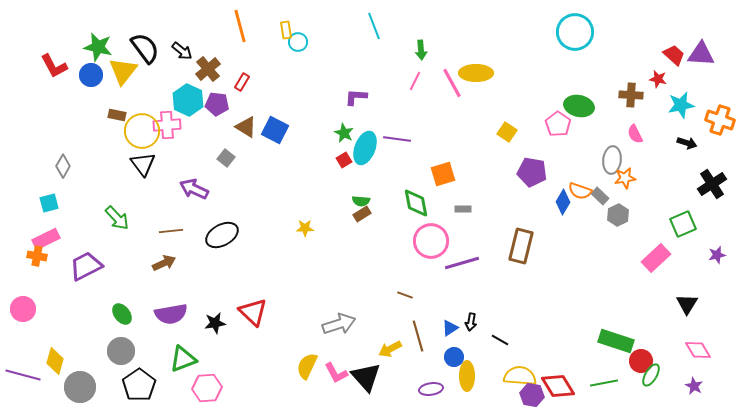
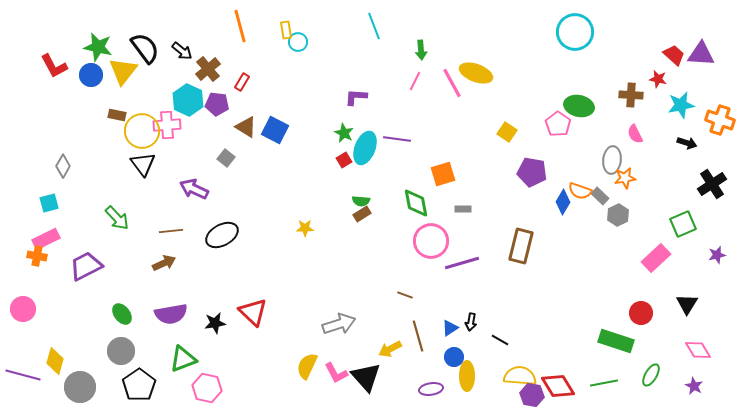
yellow ellipse at (476, 73): rotated 20 degrees clockwise
red circle at (641, 361): moved 48 px up
pink hexagon at (207, 388): rotated 16 degrees clockwise
